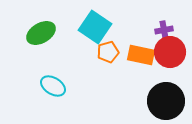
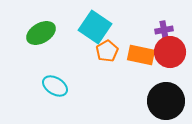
orange pentagon: moved 1 px left, 1 px up; rotated 15 degrees counterclockwise
cyan ellipse: moved 2 px right
